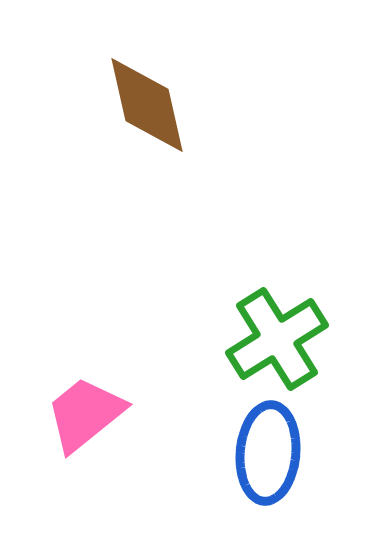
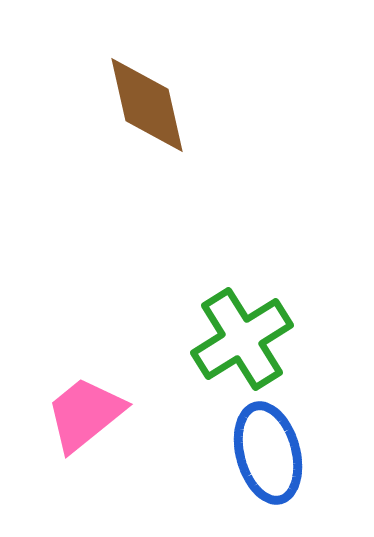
green cross: moved 35 px left
blue ellipse: rotated 20 degrees counterclockwise
